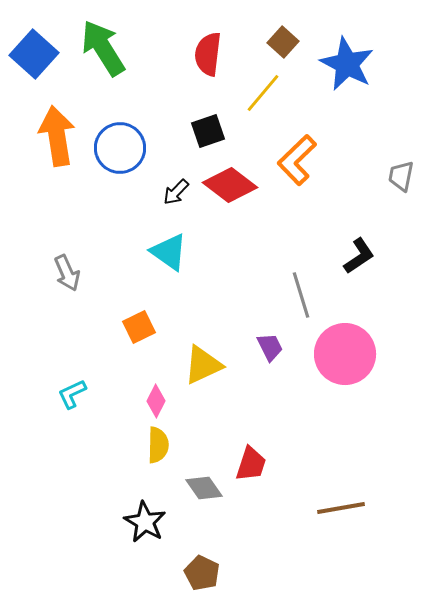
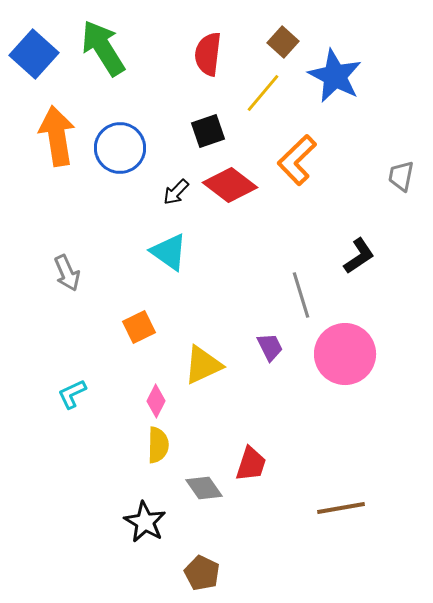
blue star: moved 12 px left, 12 px down
